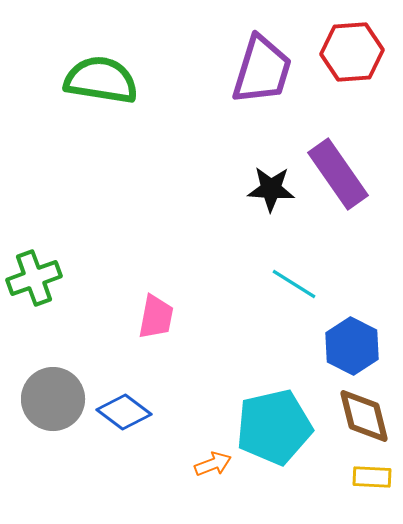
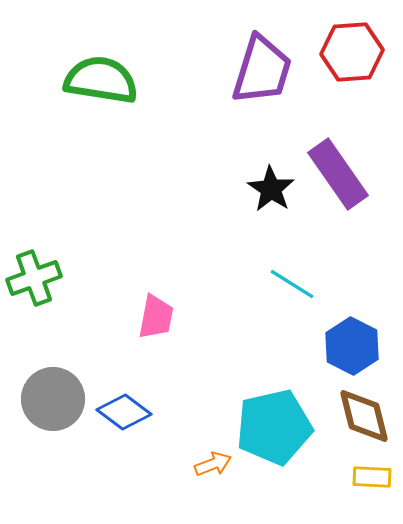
black star: rotated 30 degrees clockwise
cyan line: moved 2 px left
